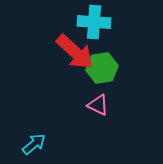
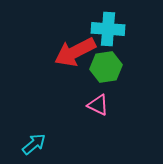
cyan cross: moved 14 px right, 7 px down
red arrow: rotated 111 degrees clockwise
green hexagon: moved 4 px right, 1 px up
